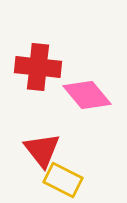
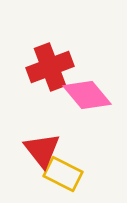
red cross: moved 12 px right; rotated 27 degrees counterclockwise
yellow rectangle: moved 6 px up
